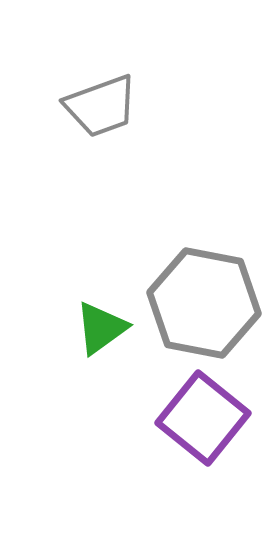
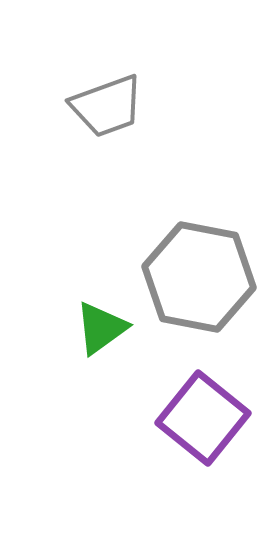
gray trapezoid: moved 6 px right
gray hexagon: moved 5 px left, 26 px up
